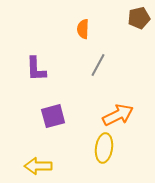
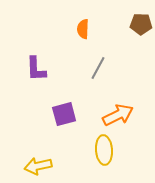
brown pentagon: moved 2 px right, 6 px down; rotated 15 degrees clockwise
gray line: moved 3 px down
purple square: moved 11 px right, 2 px up
yellow ellipse: moved 2 px down; rotated 12 degrees counterclockwise
yellow arrow: rotated 12 degrees counterclockwise
